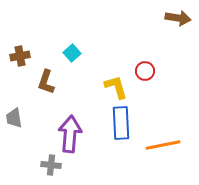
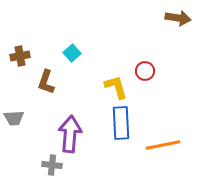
gray trapezoid: rotated 85 degrees counterclockwise
gray cross: moved 1 px right
